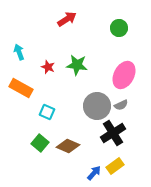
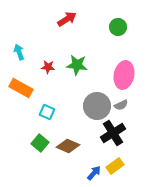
green circle: moved 1 px left, 1 px up
red star: rotated 16 degrees counterclockwise
pink ellipse: rotated 16 degrees counterclockwise
